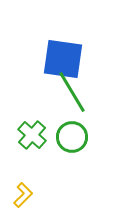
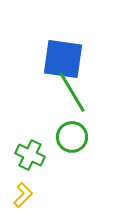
green cross: moved 2 px left, 20 px down; rotated 16 degrees counterclockwise
